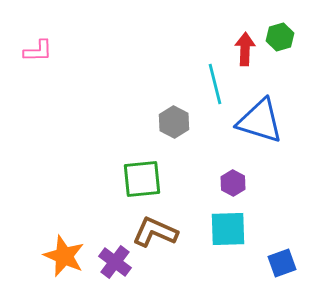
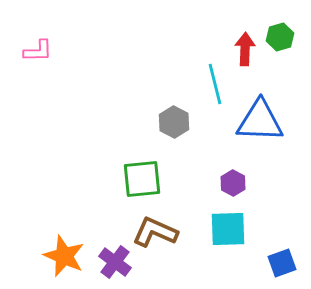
blue triangle: rotated 15 degrees counterclockwise
